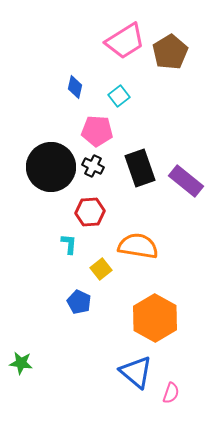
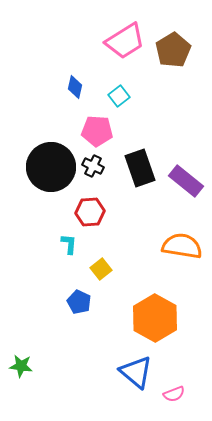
brown pentagon: moved 3 px right, 2 px up
orange semicircle: moved 44 px right
green star: moved 3 px down
pink semicircle: moved 3 px right, 1 px down; rotated 50 degrees clockwise
